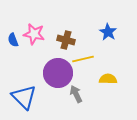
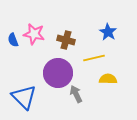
yellow line: moved 11 px right, 1 px up
